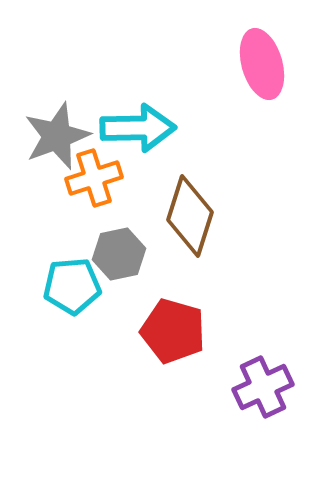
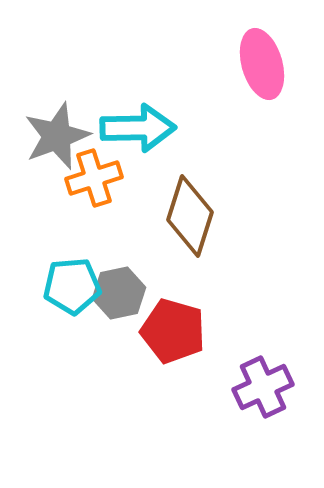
gray hexagon: moved 39 px down
